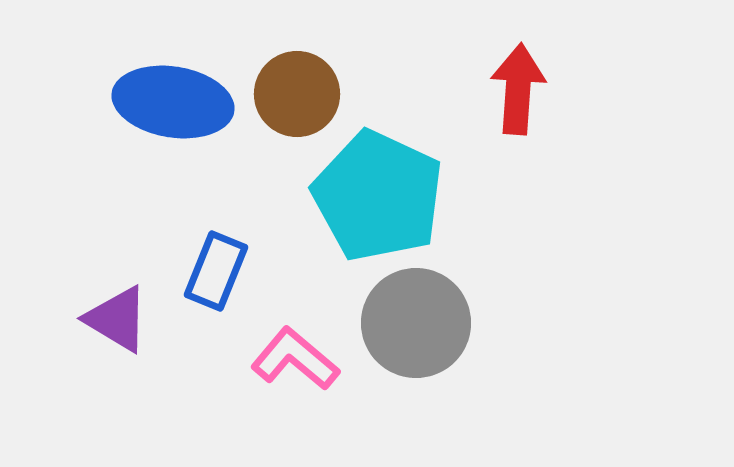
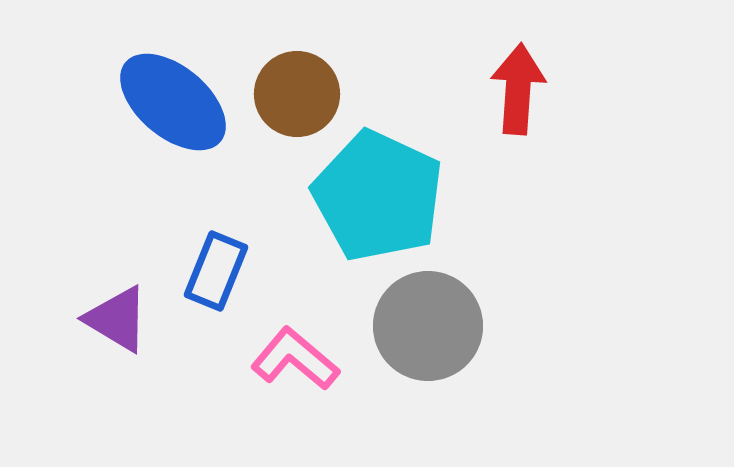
blue ellipse: rotated 31 degrees clockwise
gray circle: moved 12 px right, 3 px down
